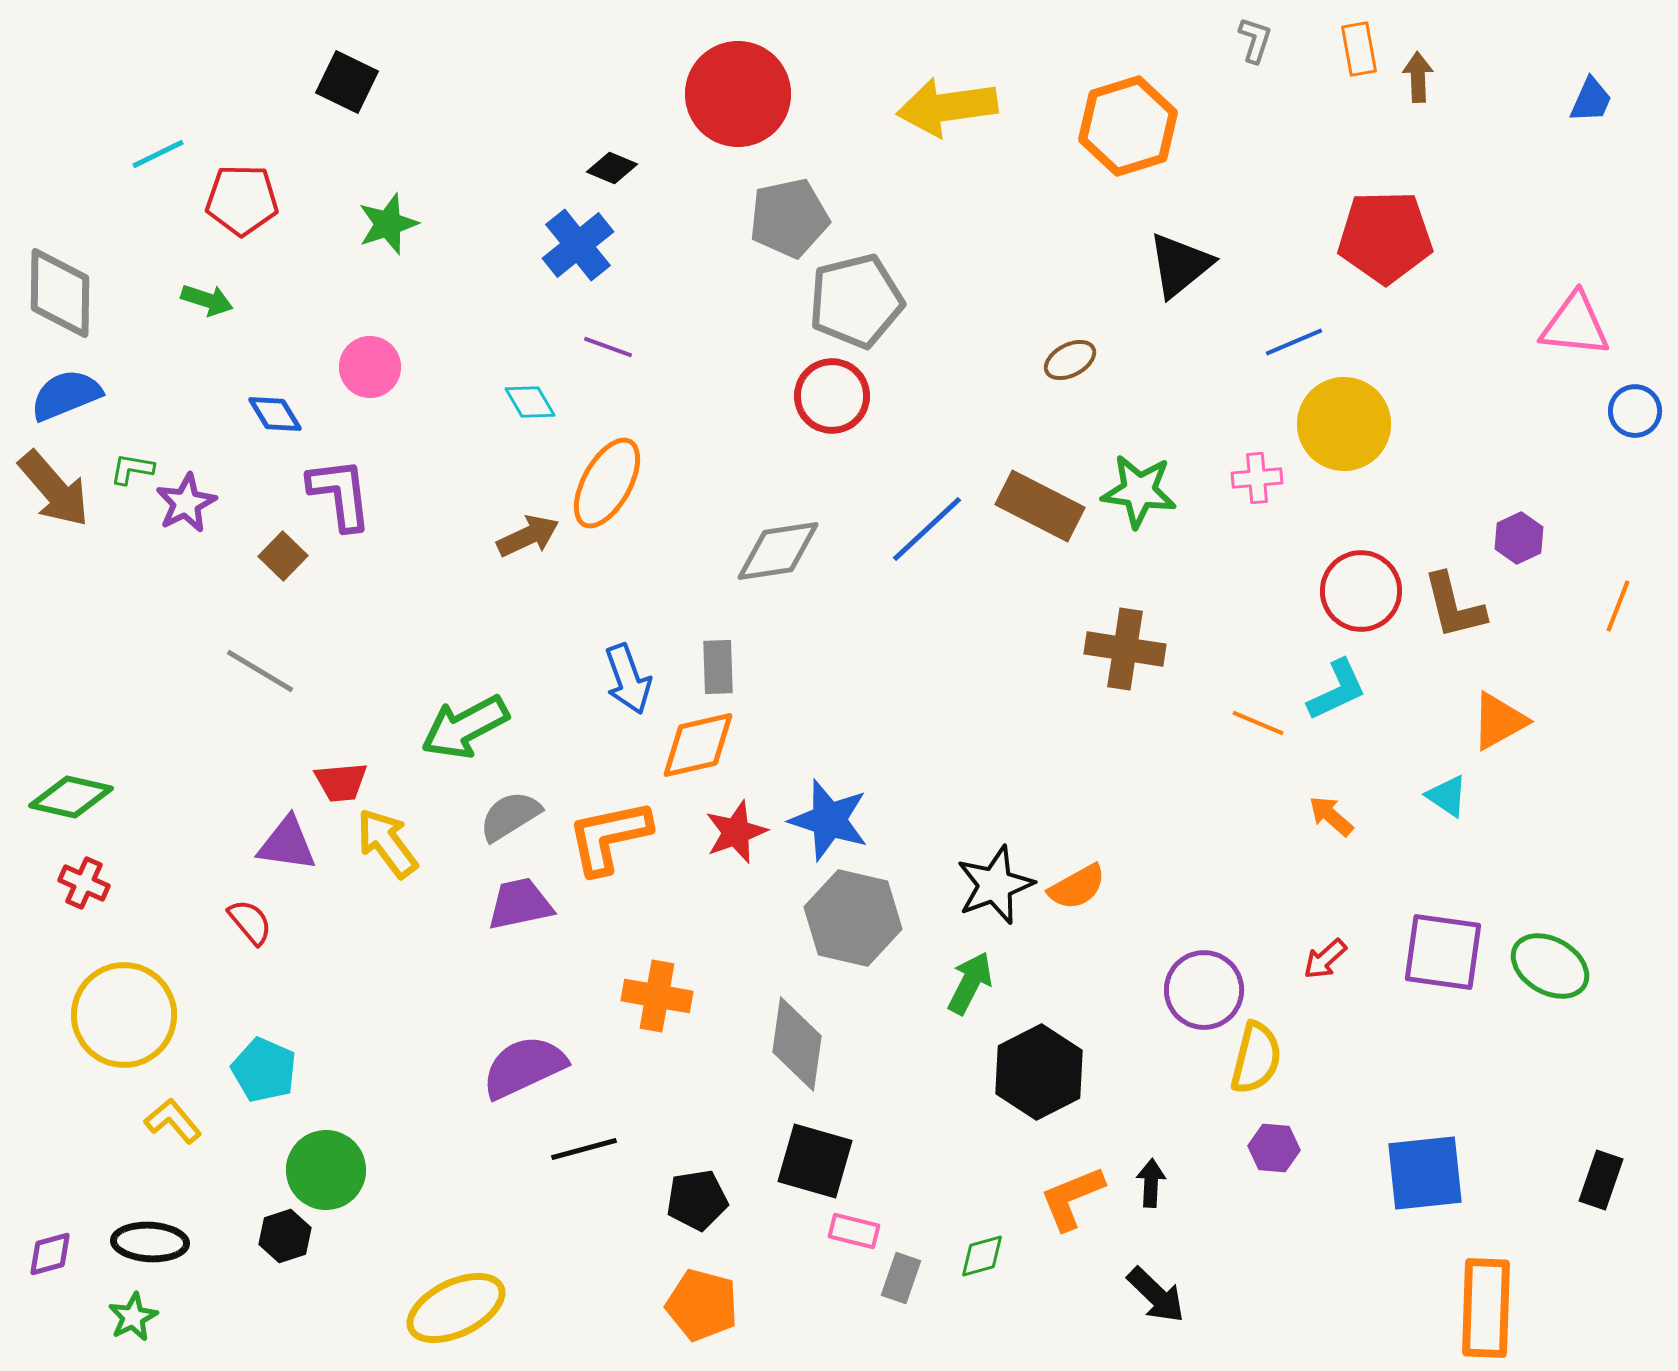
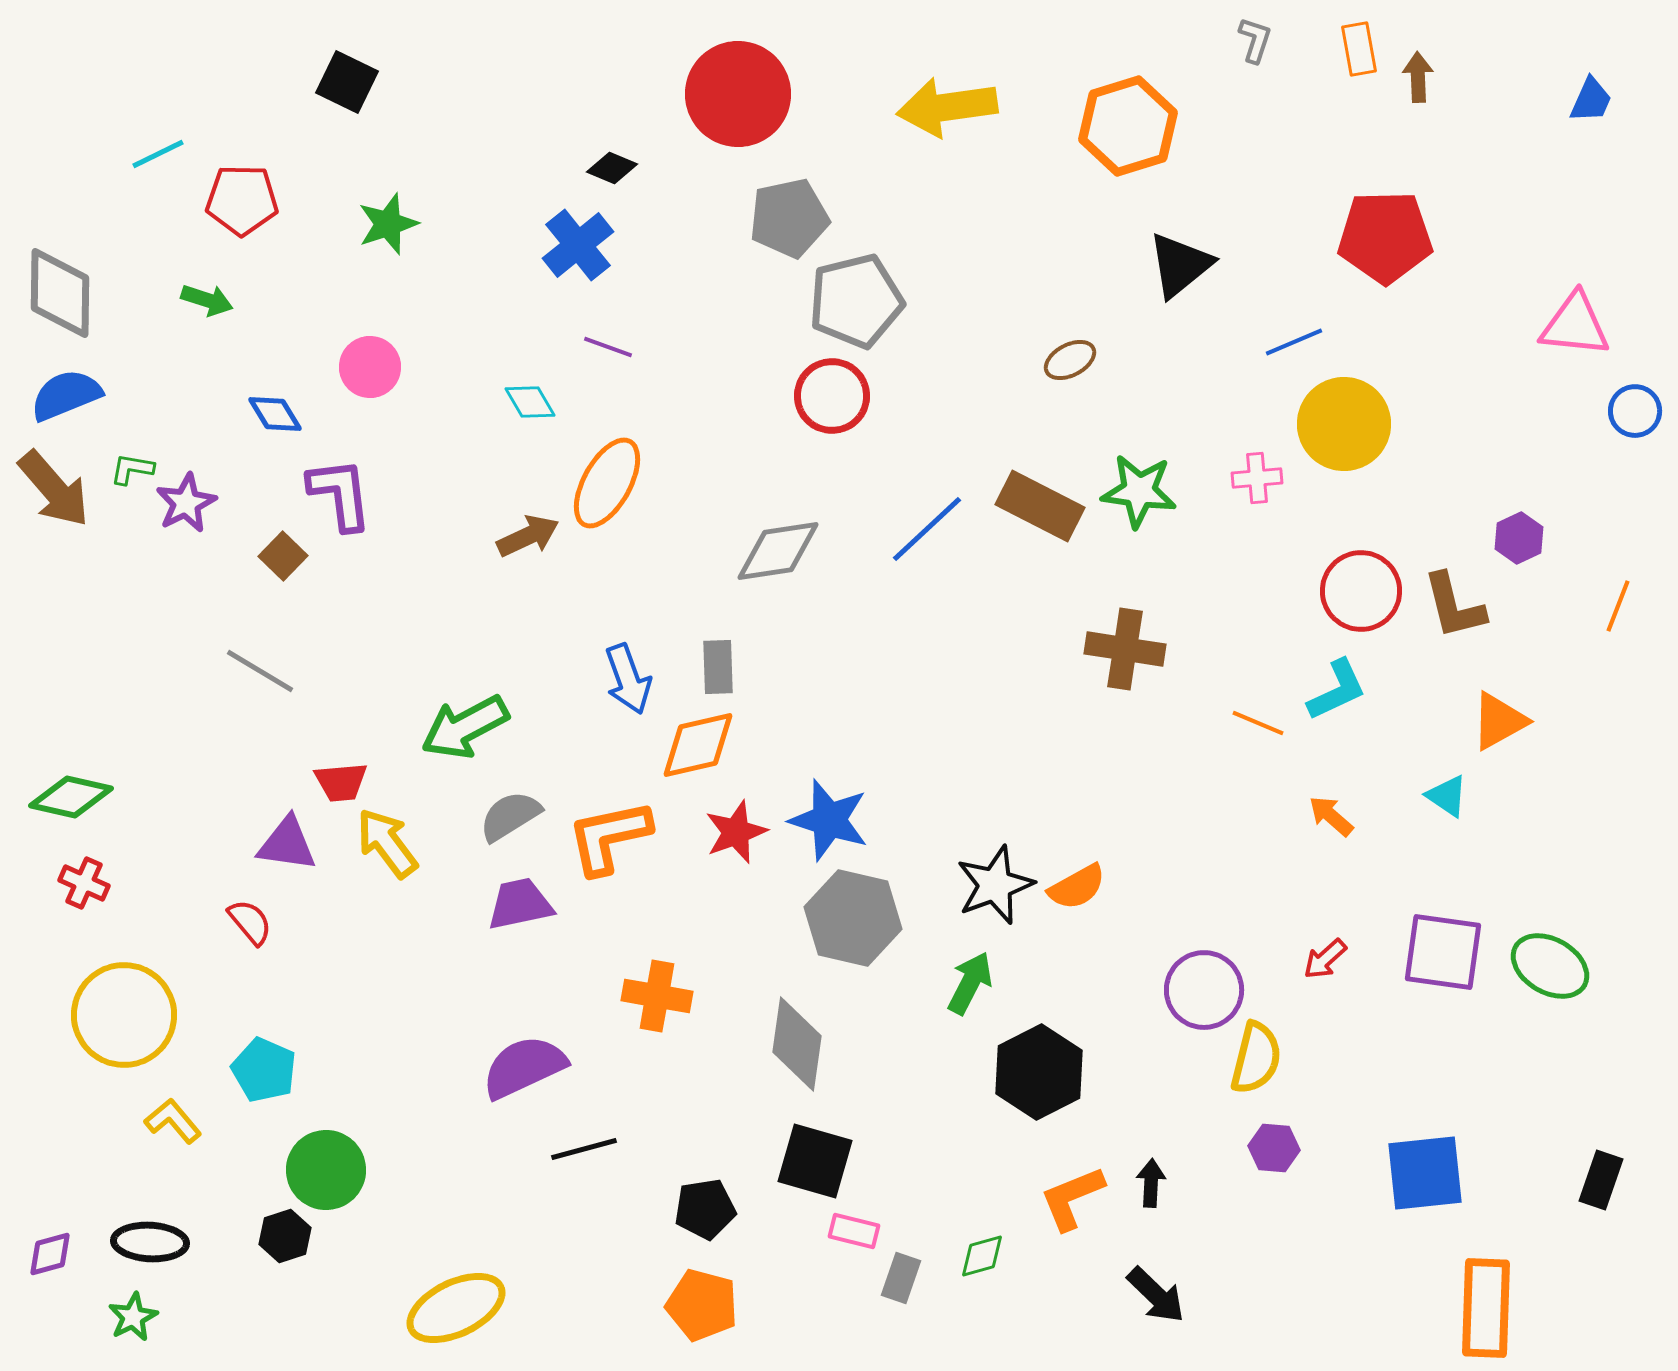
black pentagon at (697, 1200): moved 8 px right, 9 px down
